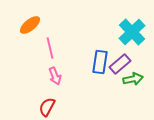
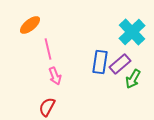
pink line: moved 2 px left, 1 px down
green arrow: rotated 132 degrees clockwise
